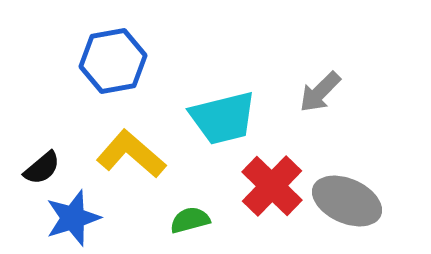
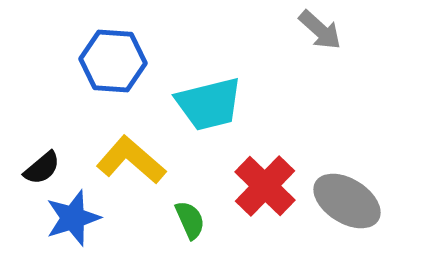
blue hexagon: rotated 14 degrees clockwise
gray arrow: moved 62 px up; rotated 93 degrees counterclockwise
cyan trapezoid: moved 14 px left, 14 px up
yellow L-shape: moved 6 px down
red cross: moved 7 px left
gray ellipse: rotated 8 degrees clockwise
green semicircle: rotated 81 degrees clockwise
